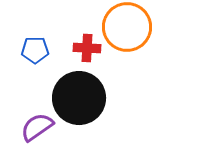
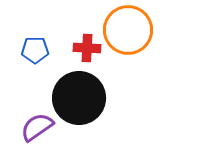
orange circle: moved 1 px right, 3 px down
